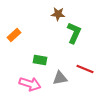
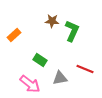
brown star: moved 6 px left, 7 px down
green L-shape: moved 2 px left, 2 px up
green rectangle: rotated 24 degrees clockwise
pink arrow: rotated 20 degrees clockwise
